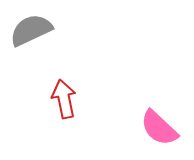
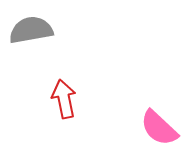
gray semicircle: rotated 15 degrees clockwise
